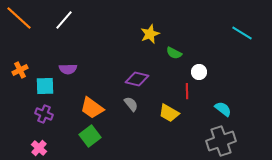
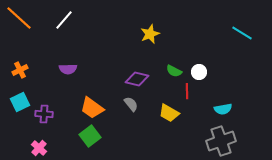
green semicircle: moved 18 px down
cyan square: moved 25 px left, 16 px down; rotated 24 degrees counterclockwise
cyan semicircle: rotated 132 degrees clockwise
purple cross: rotated 18 degrees counterclockwise
